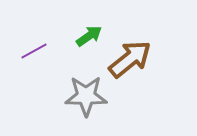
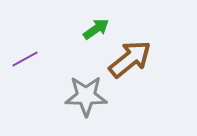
green arrow: moved 7 px right, 7 px up
purple line: moved 9 px left, 8 px down
